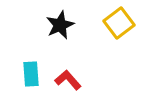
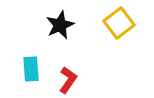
cyan rectangle: moved 5 px up
red L-shape: rotated 76 degrees clockwise
